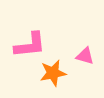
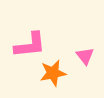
pink triangle: rotated 36 degrees clockwise
